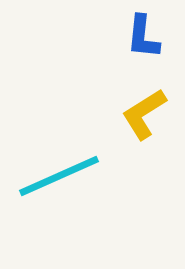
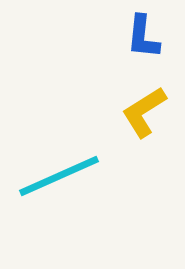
yellow L-shape: moved 2 px up
